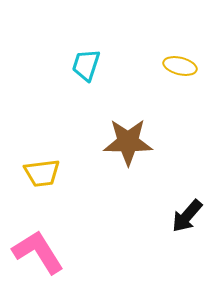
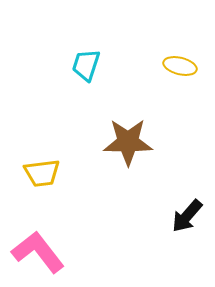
pink L-shape: rotated 6 degrees counterclockwise
